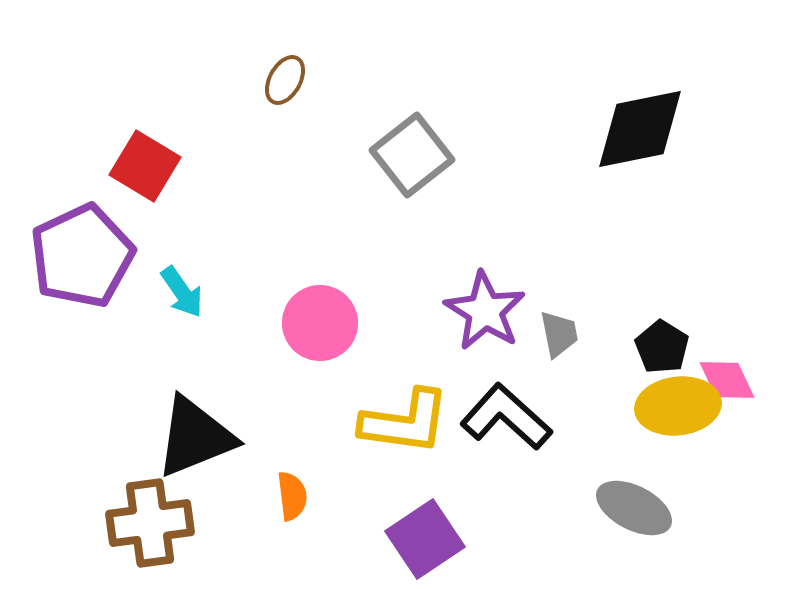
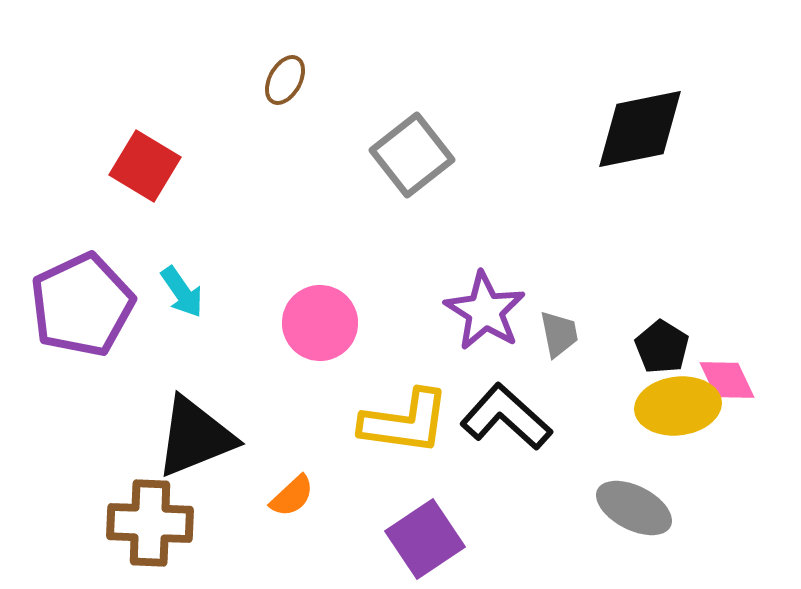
purple pentagon: moved 49 px down
orange semicircle: rotated 54 degrees clockwise
brown cross: rotated 10 degrees clockwise
